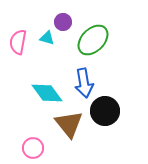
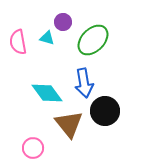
pink semicircle: rotated 20 degrees counterclockwise
